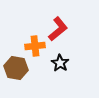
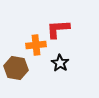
red L-shape: rotated 145 degrees counterclockwise
orange cross: moved 1 px right, 1 px up
